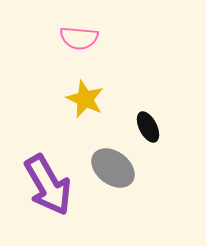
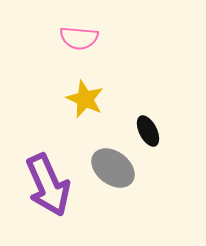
black ellipse: moved 4 px down
purple arrow: rotated 6 degrees clockwise
